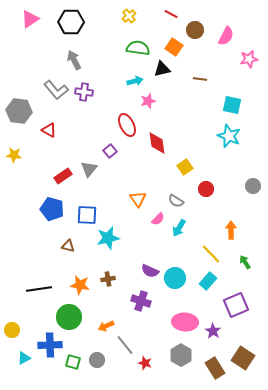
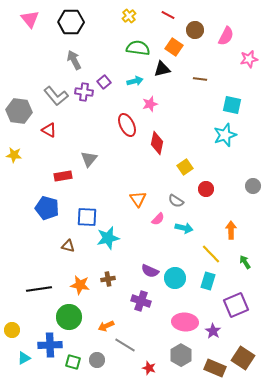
red line at (171, 14): moved 3 px left, 1 px down
pink triangle at (30, 19): rotated 36 degrees counterclockwise
gray L-shape at (56, 90): moved 6 px down
pink star at (148, 101): moved 2 px right, 3 px down
cyan star at (229, 136): moved 4 px left, 1 px up; rotated 30 degrees clockwise
red diamond at (157, 143): rotated 20 degrees clockwise
purple square at (110, 151): moved 6 px left, 69 px up
gray triangle at (89, 169): moved 10 px up
red rectangle at (63, 176): rotated 24 degrees clockwise
blue pentagon at (52, 209): moved 5 px left, 1 px up
blue square at (87, 215): moved 2 px down
cyan arrow at (179, 228): moved 5 px right; rotated 108 degrees counterclockwise
cyan rectangle at (208, 281): rotated 24 degrees counterclockwise
gray line at (125, 345): rotated 20 degrees counterclockwise
red star at (145, 363): moved 4 px right, 5 px down
brown rectangle at (215, 368): rotated 35 degrees counterclockwise
